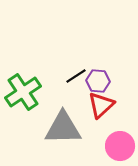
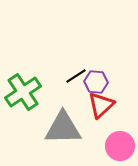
purple hexagon: moved 2 px left, 1 px down
